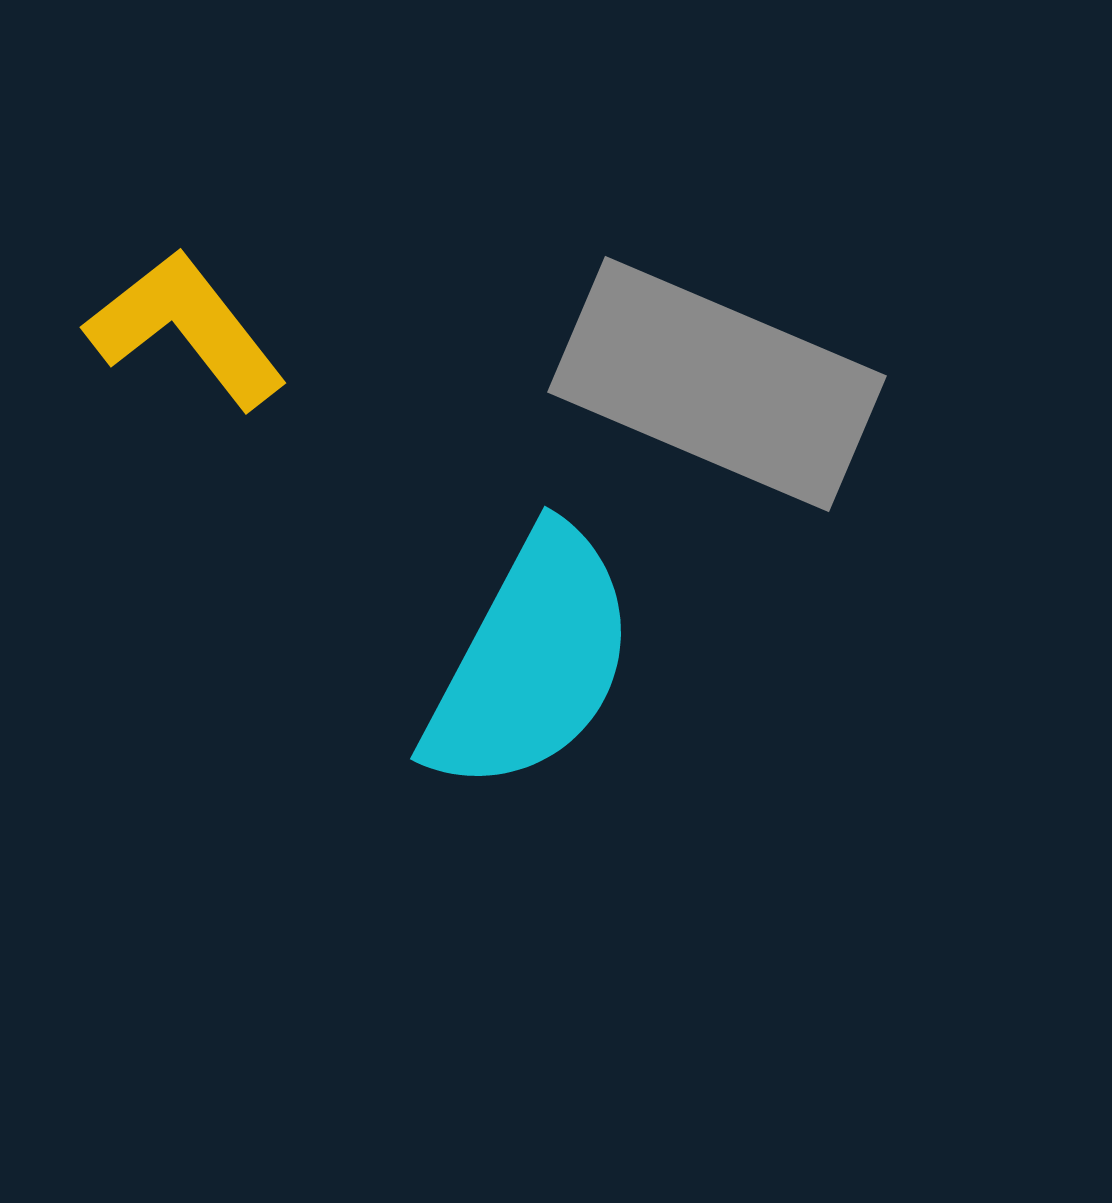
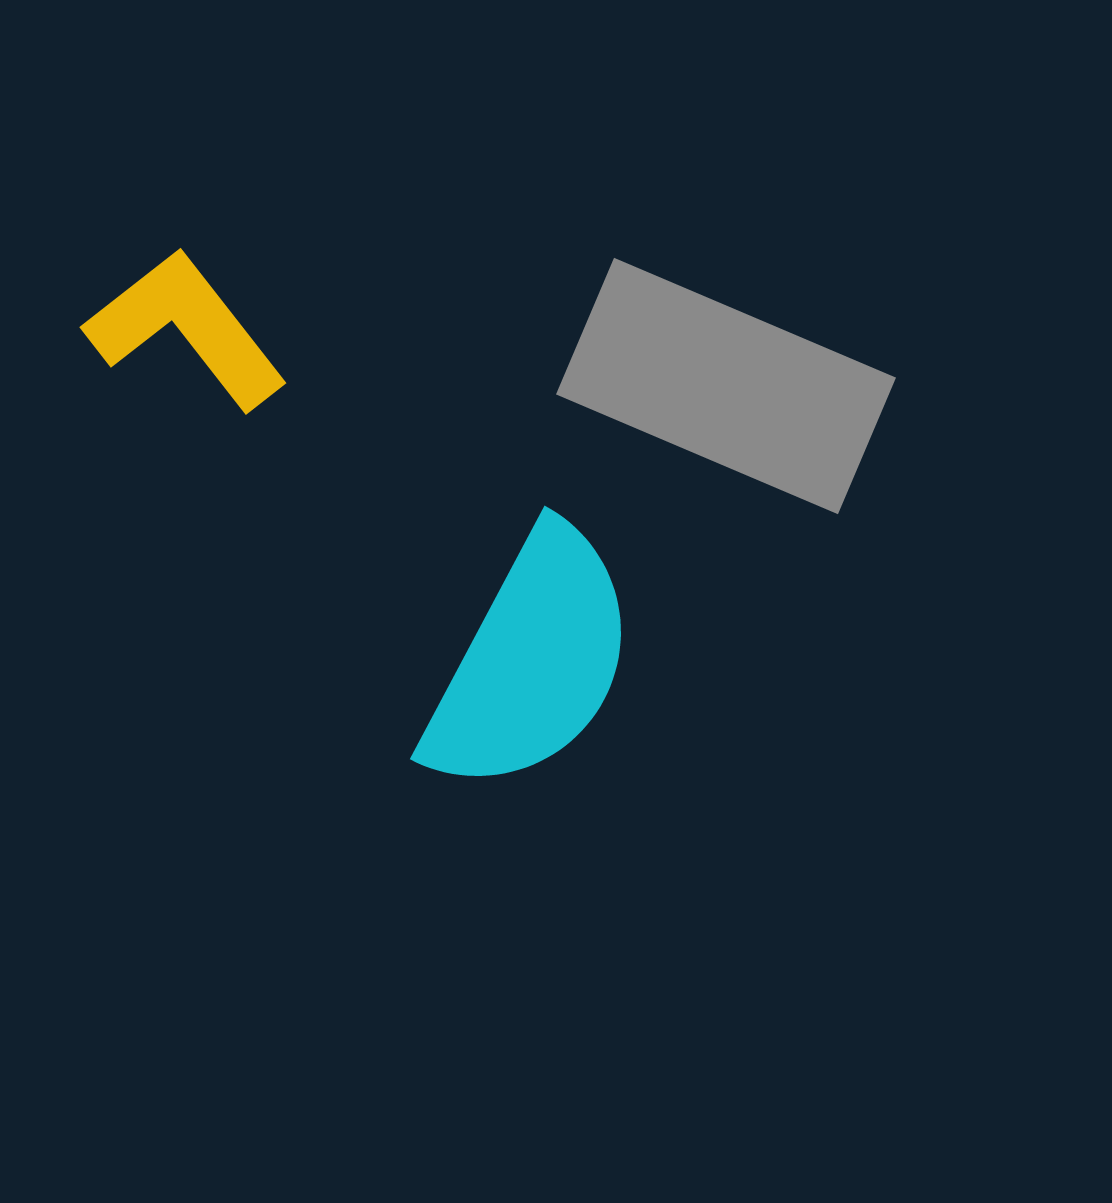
gray rectangle: moved 9 px right, 2 px down
